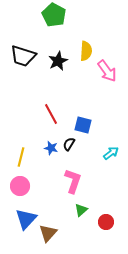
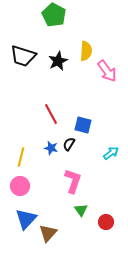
green triangle: rotated 24 degrees counterclockwise
